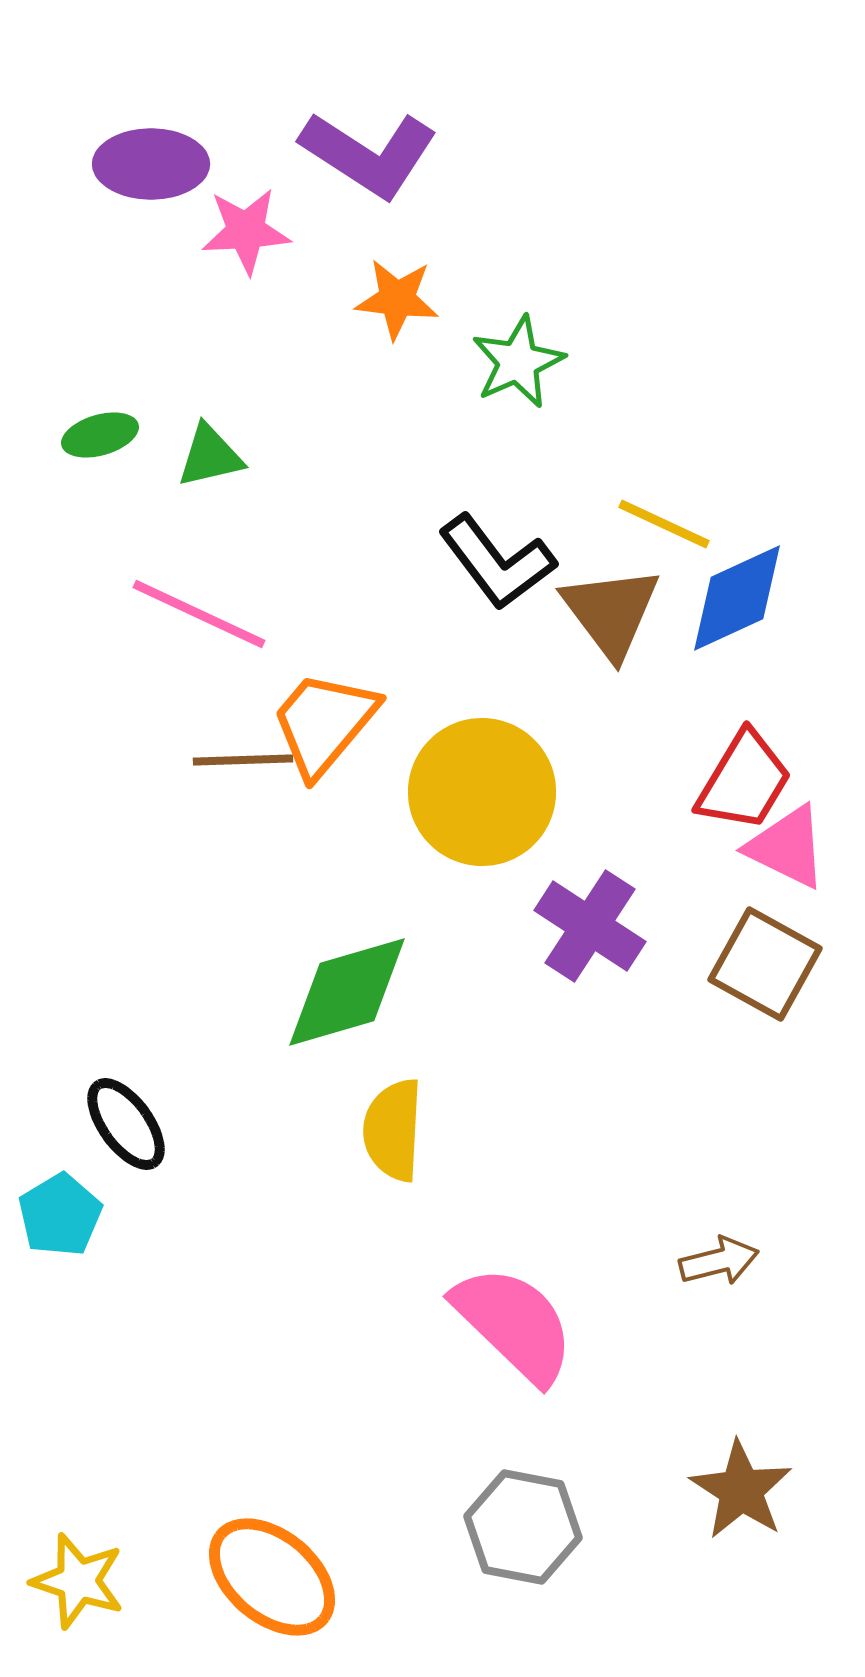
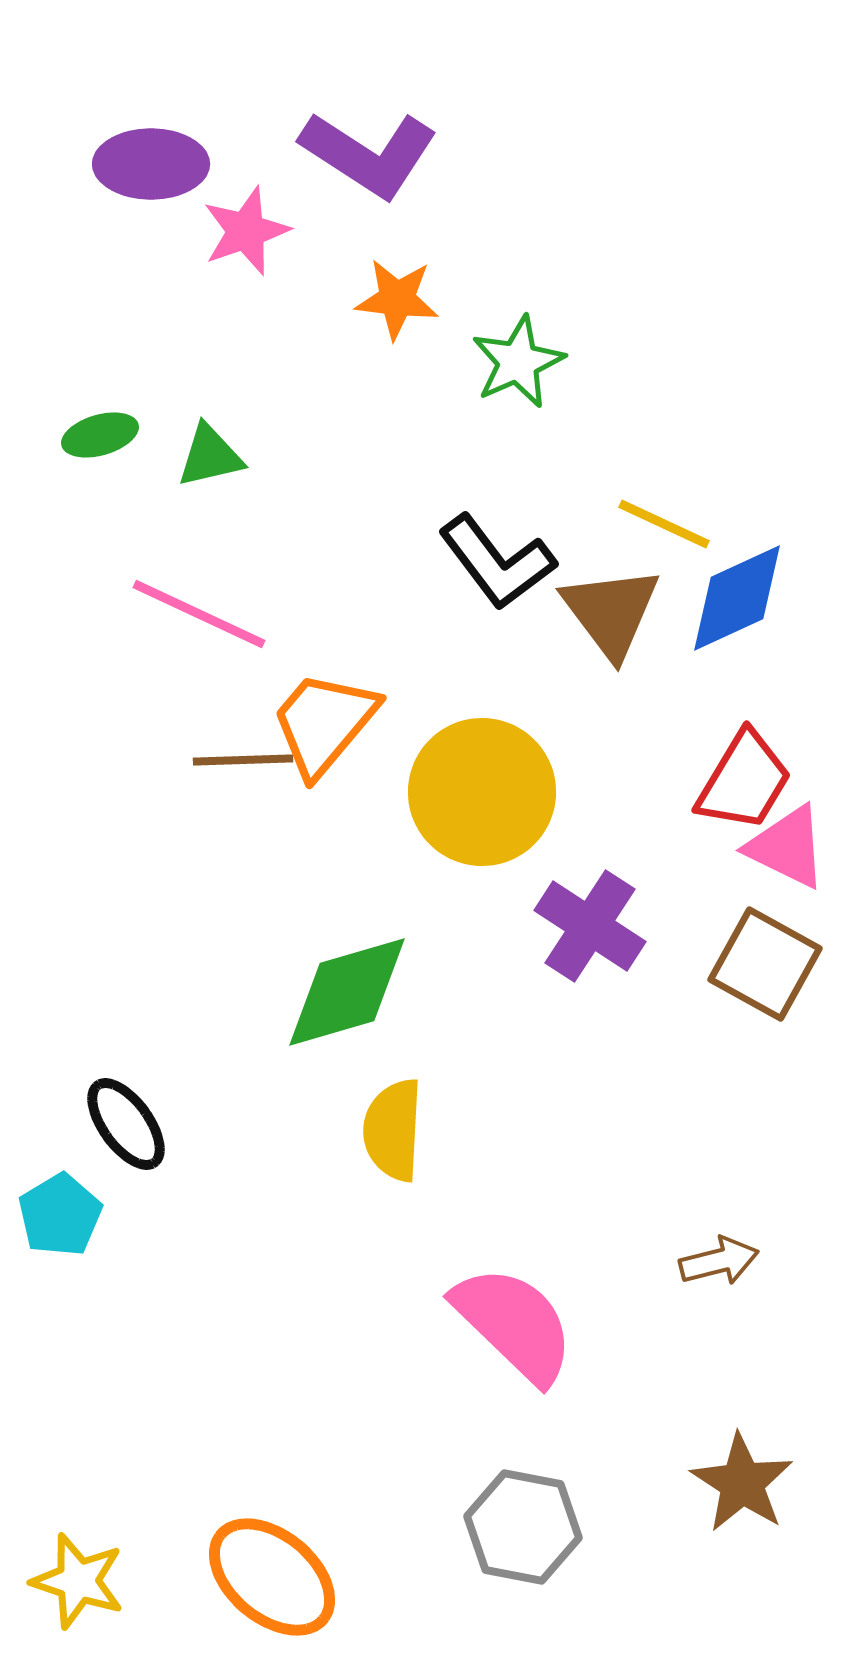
pink star: rotated 16 degrees counterclockwise
brown star: moved 1 px right, 7 px up
